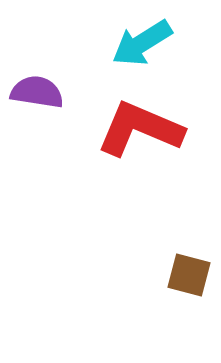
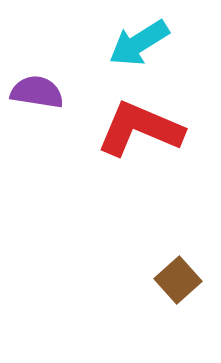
cyan arrow: moved 3 px left
brown square: moved 11 px left, 5 px down; rotated 33 degrees clockwise
